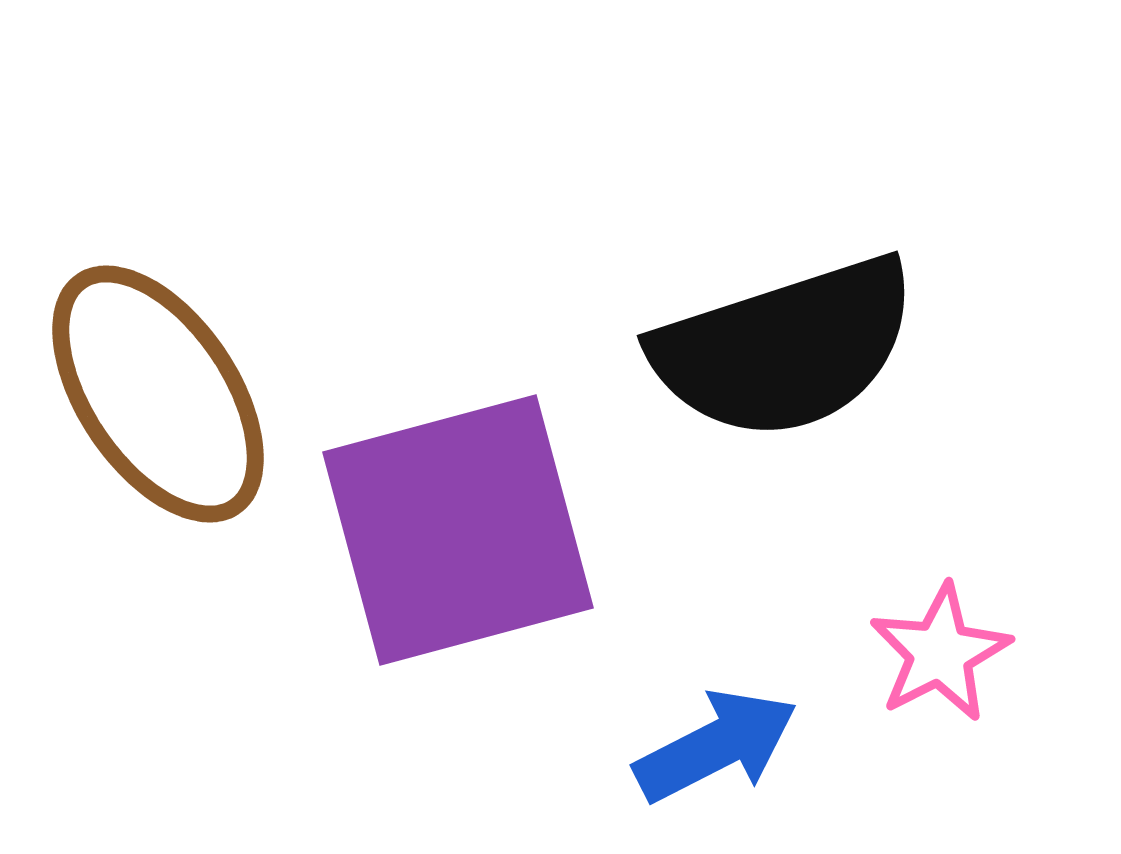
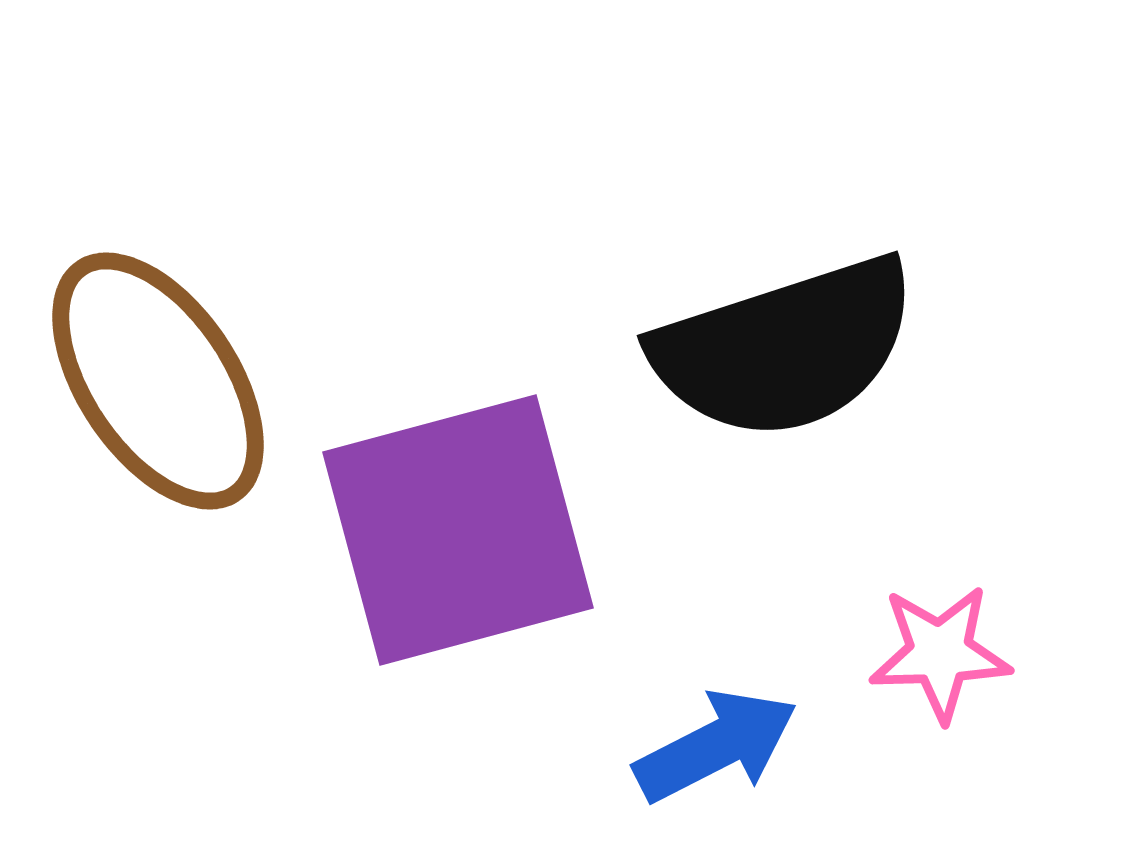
brown ellipse: moved 13 px up
pink star: rotated 25 degrees clockwise
